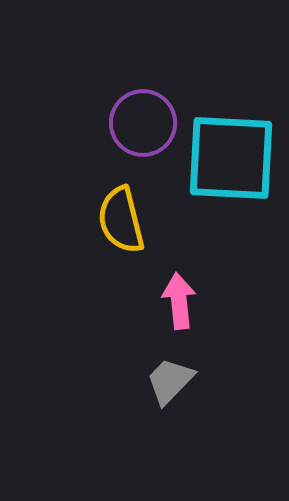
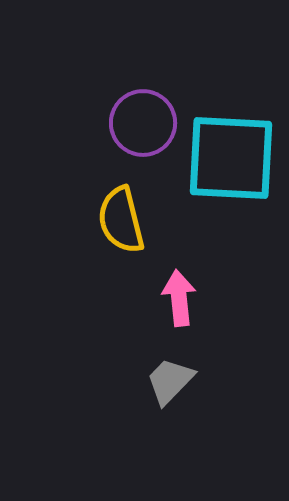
pink arrow: moved 3 px up
